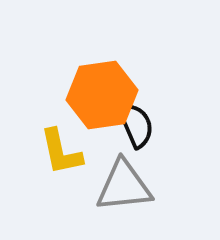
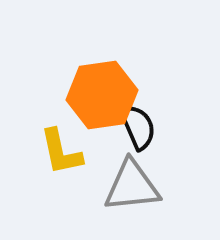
black semicircle: moved 2 px right, 2 px down
gray triangle: moved 8 px right
